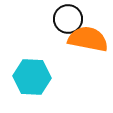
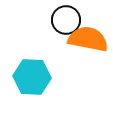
black circle: moved 2 px left, 1 px down
